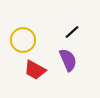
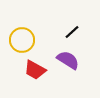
yellow circle: moved 1 px left
purple semicircle: rotated 35 degrees counterclockwise
